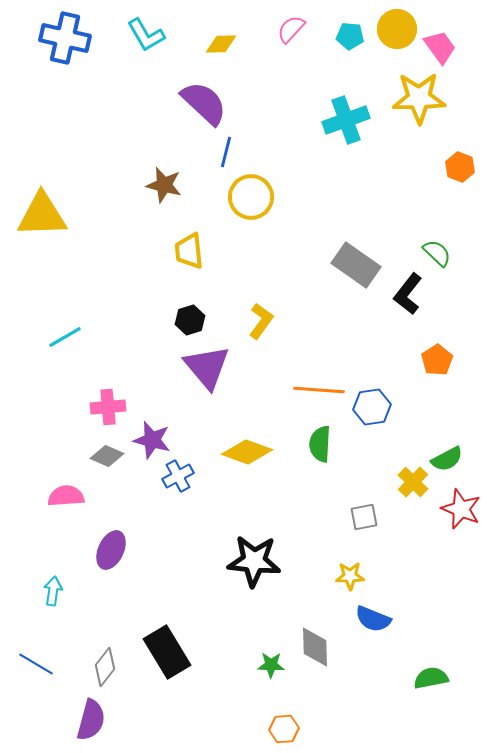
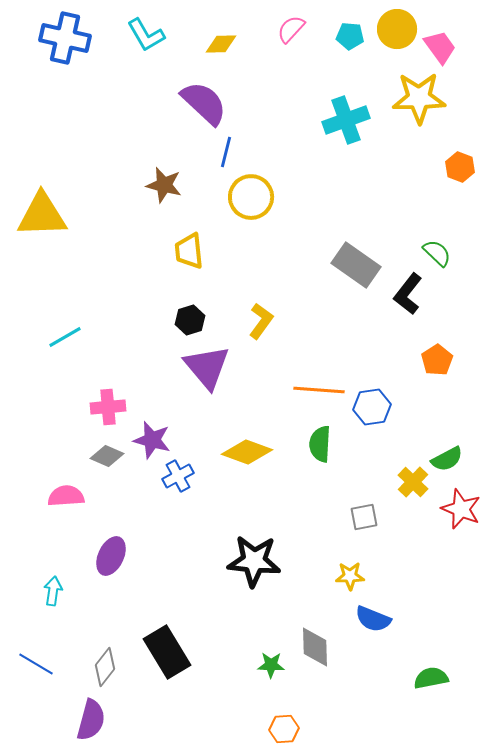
purple ellipse at (111, 550): moved 6 px down
